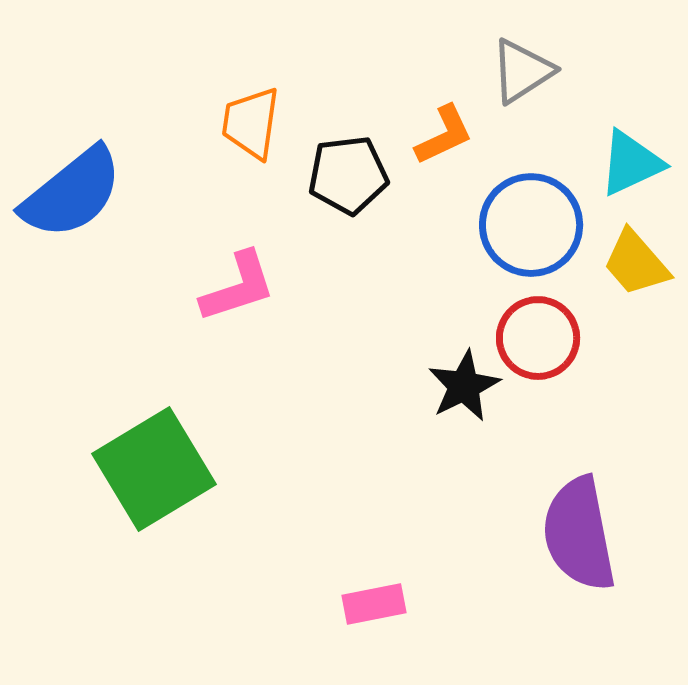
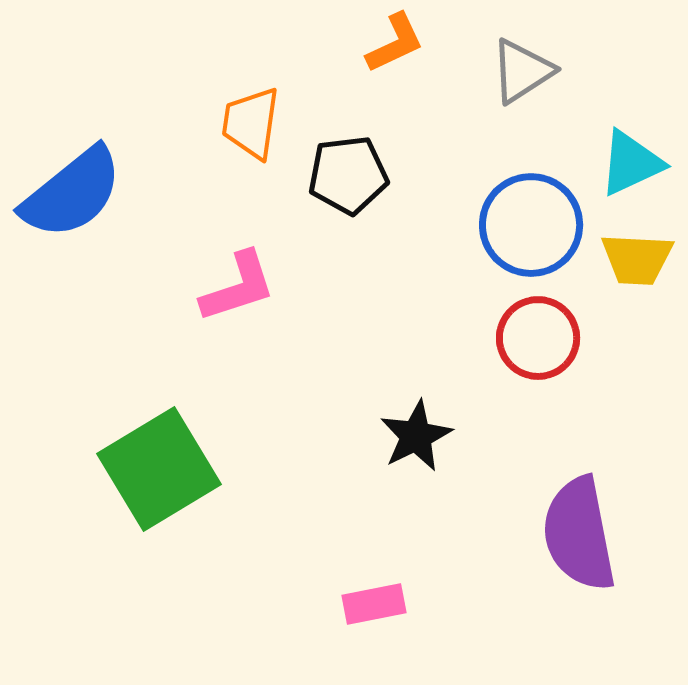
orange L-shape: moved 49 px left, 92 px up
yellow trapezoid: moved 1 px right, 4 px up; rotated 46 degrees counterclockwise
black star: moved 48 px left, 50 px down
green square: moved 5 px right
